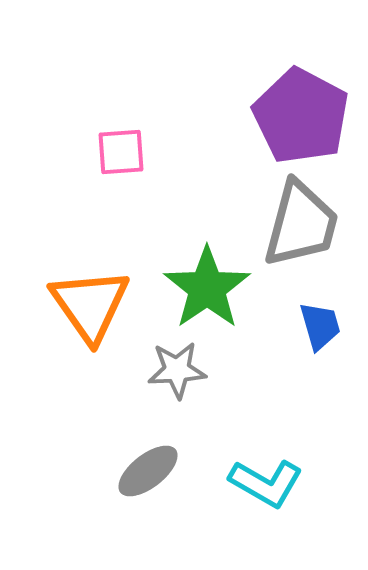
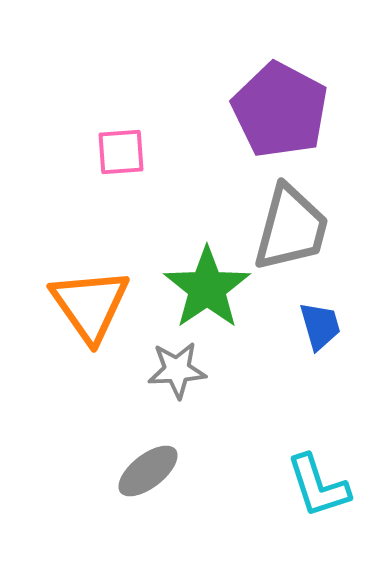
purple pentagon: moved 21 px left, 6 px up
gray trapezoid: moved 10 px left, 4 px down
cyan L-shape: moved 52 px right, 3 px down; rotated 42 degrees clockwise
